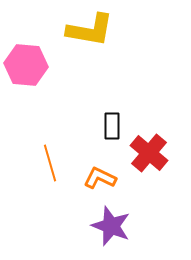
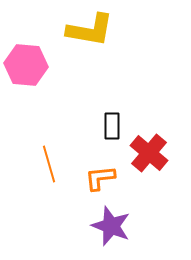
orange line: moved 1 px left, 1 px down
orange L-shape: rotated 32 degrees counterclockwise
